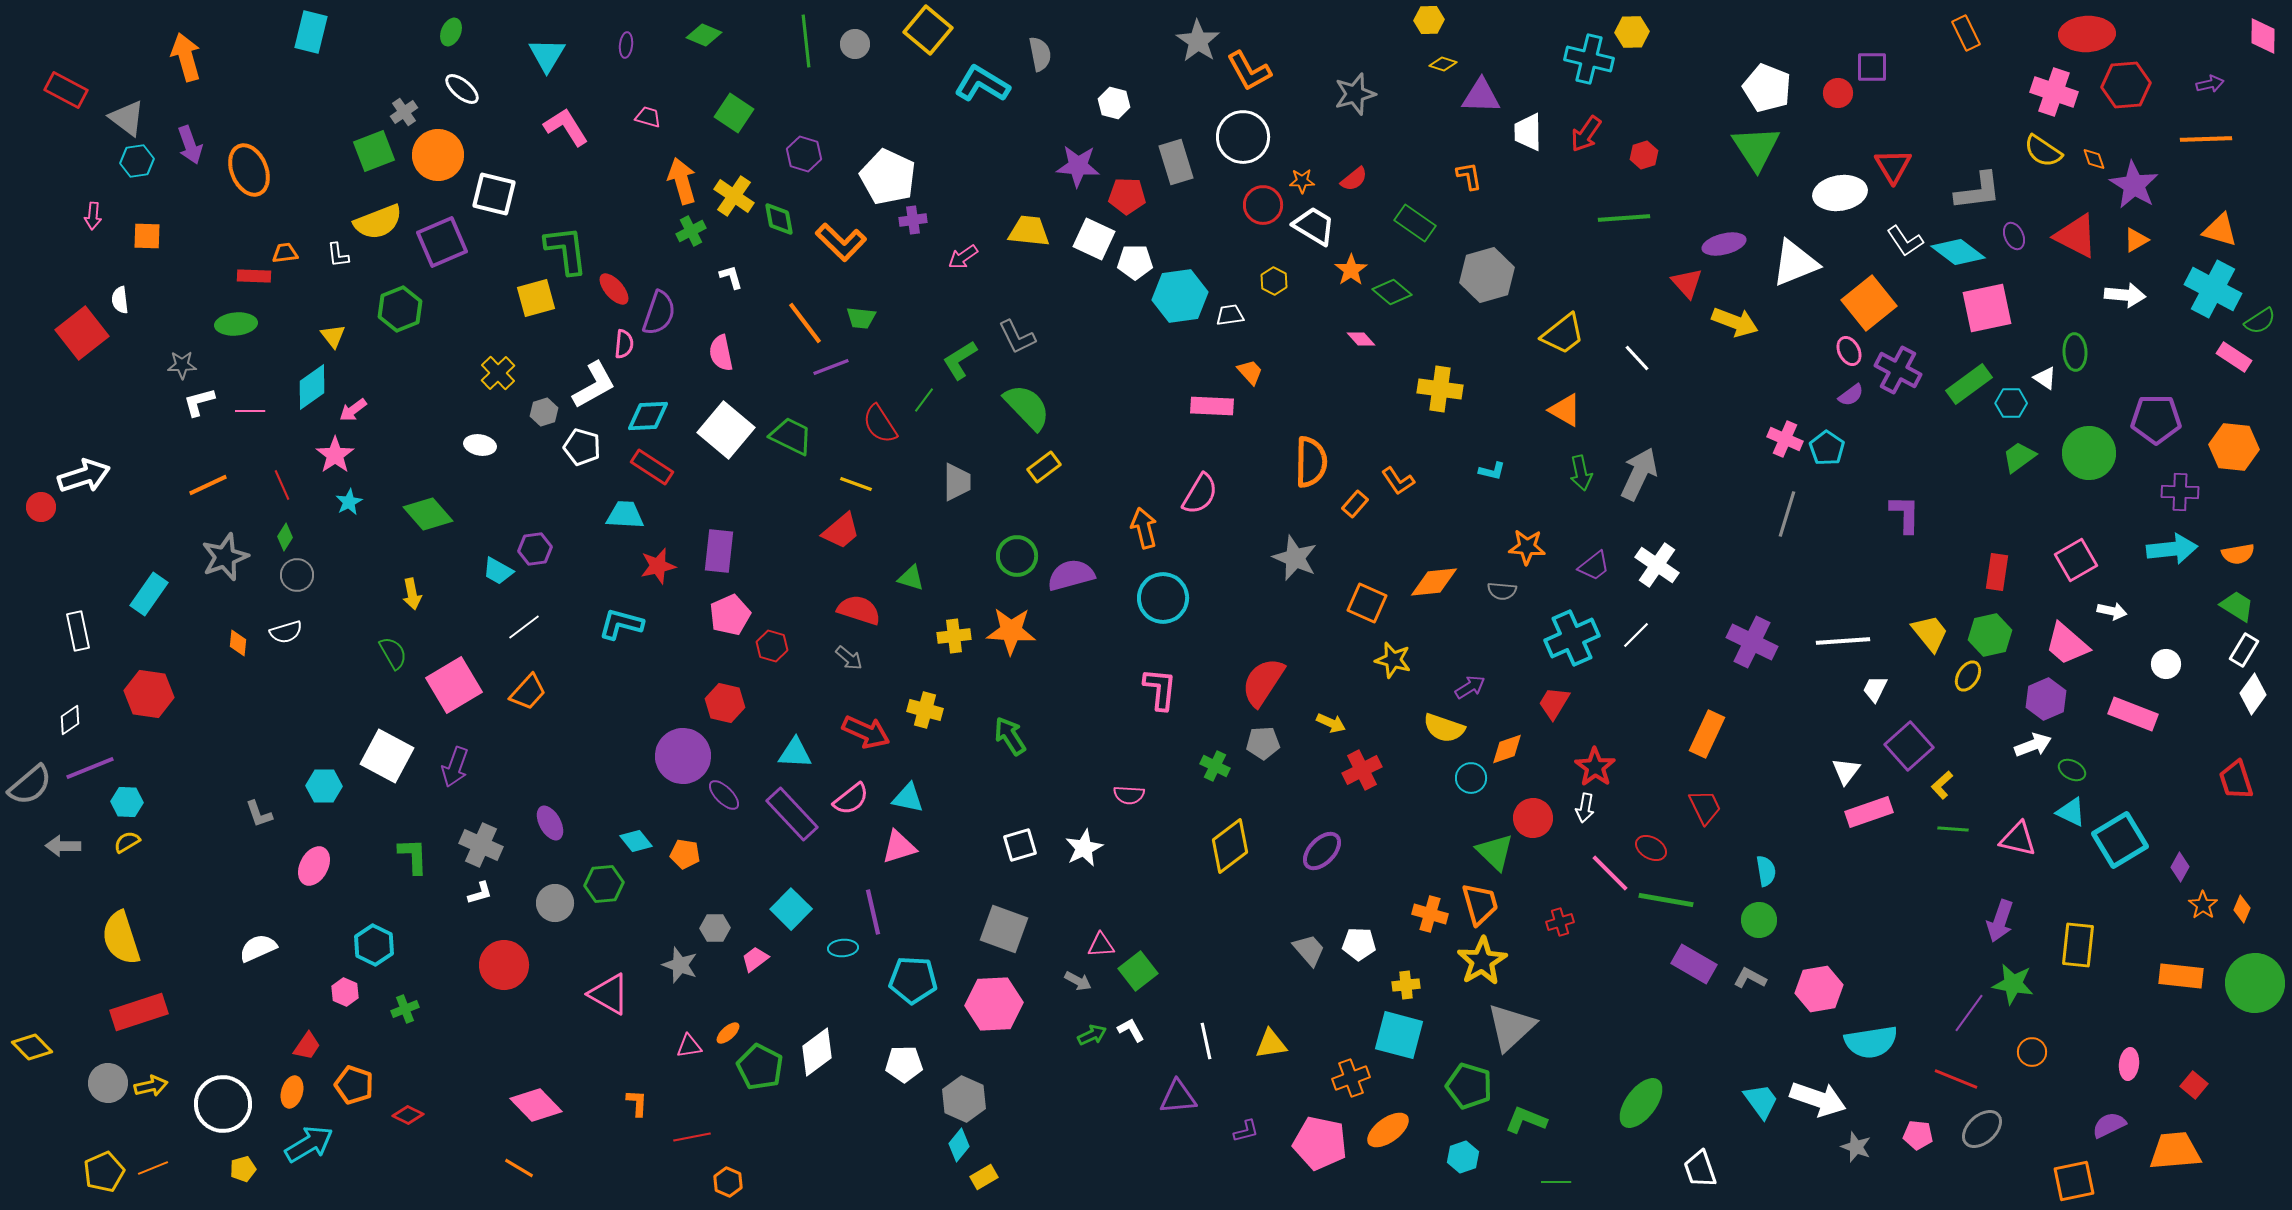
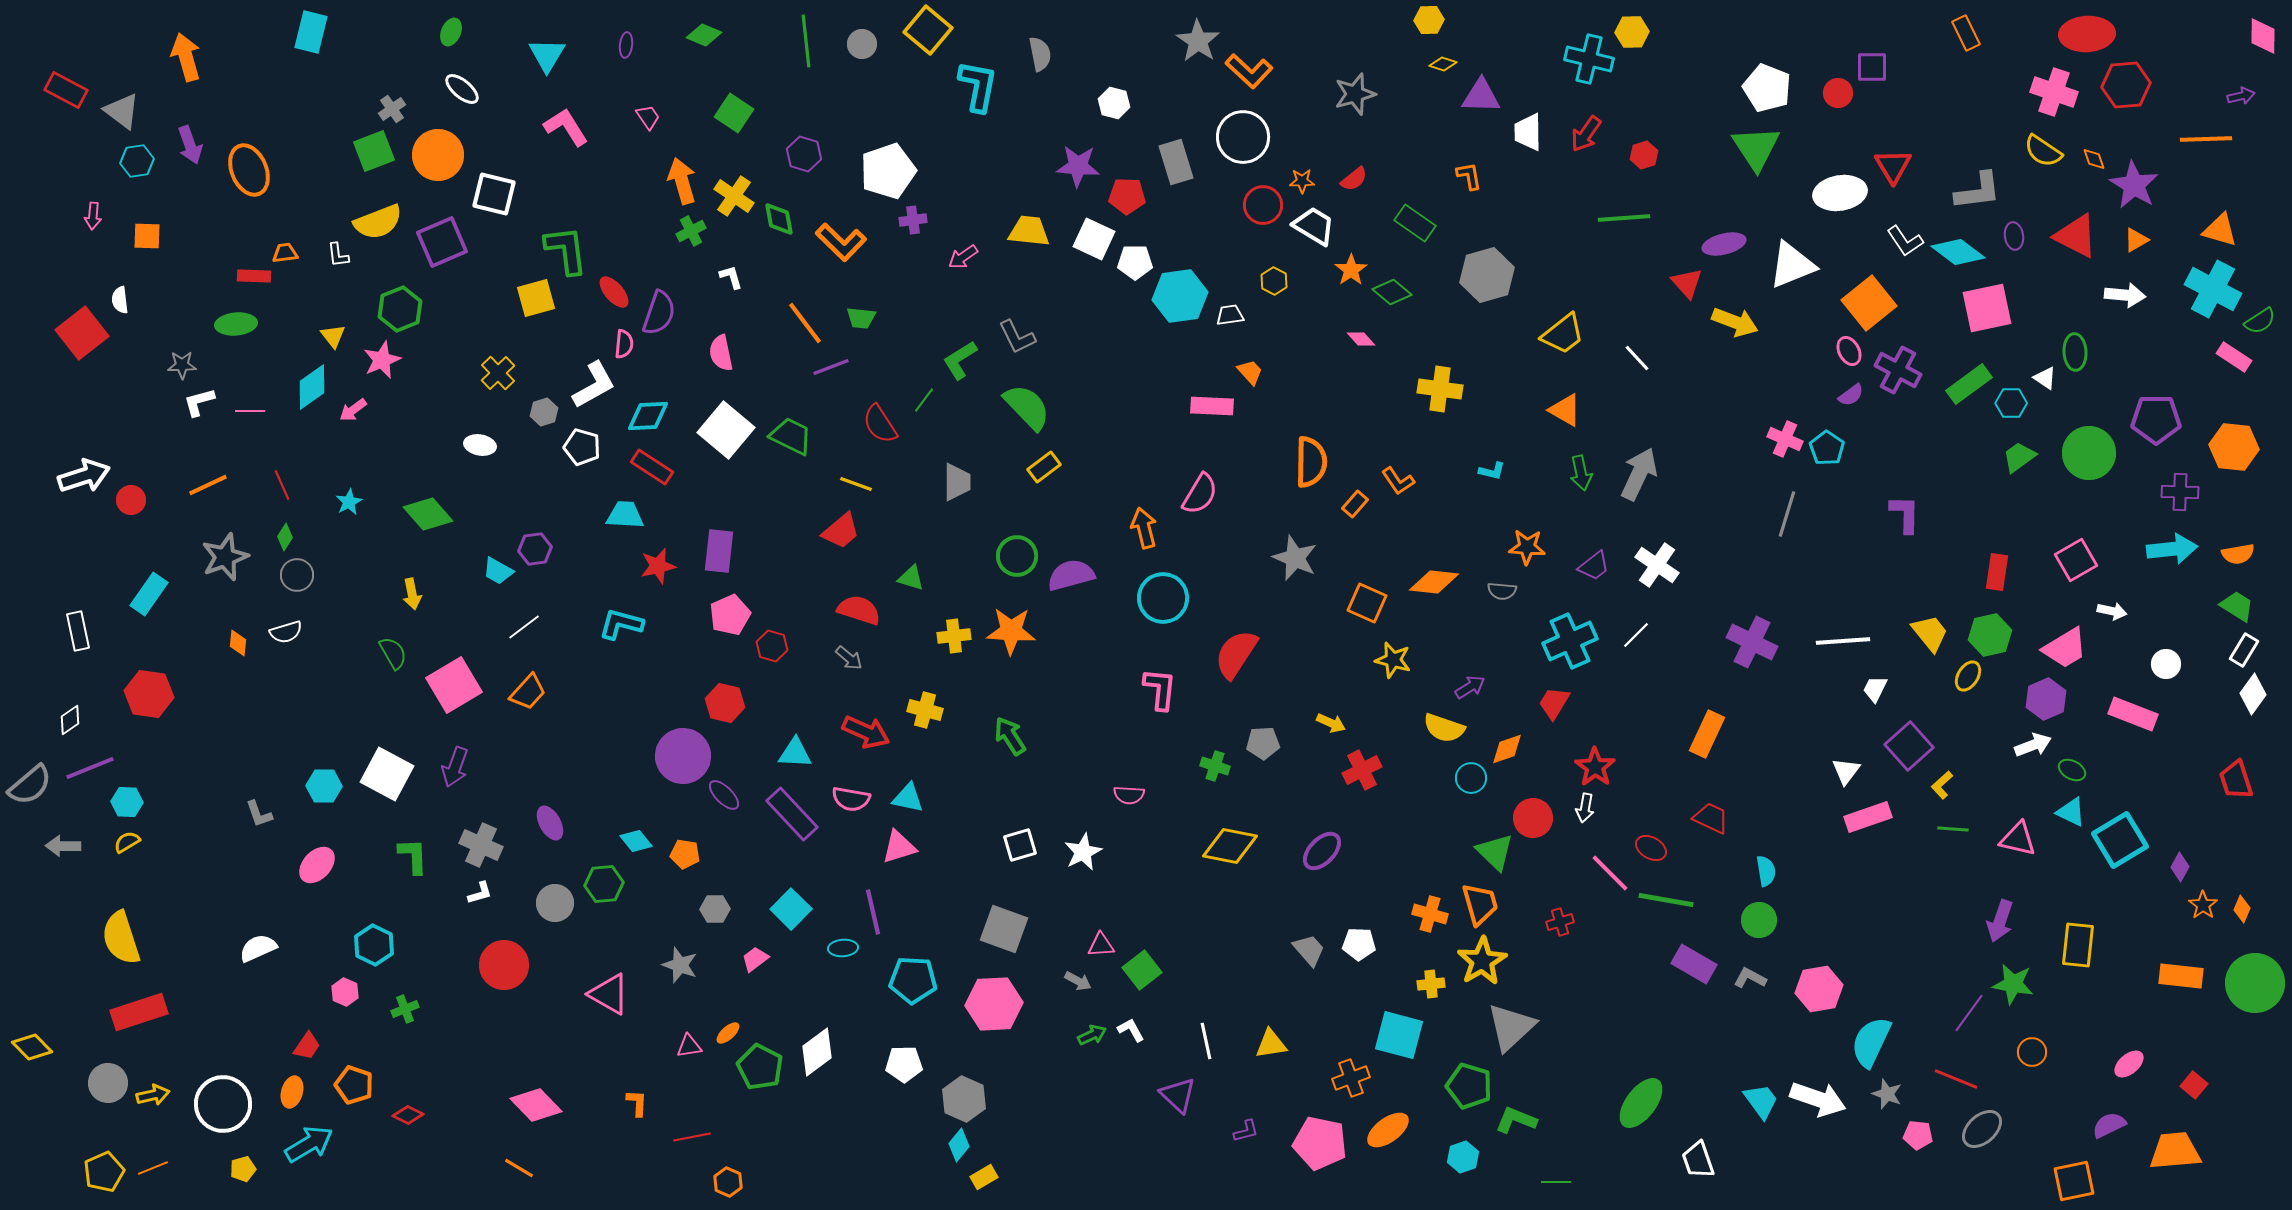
gray circle at (855, 44): moved 7 px right
orange L-shape at (1249, 71): rotated 18 degrees counterclockwise
cyan L-shape at (982, 84): moved 4 px left, 2 px down; rotated 70 degrees clockwise
purple arrow at (2210, 84): moved 31 px right, 12 px down
gray cross at (404, 112): moved 12 px left, 3 px up
pink trapezoid at (648, 117): rotated 40 degrees clockwise
gray triangle at (127, 118): moved 5 px left, 7 px up
white pentagon at (888, 177): moved 6 px up; rotated 28 degrees clockwise
purple ellipse at (2014, 236): rotated 16 degrees clockwise
white triangle at (1795, 263): moved 3 px left, 2 px down
red ellipse at (614, 289): moved 3 px down
pink star at (335, 455): moved 47 px right, 95 px up; rotated 12 degrees clockwise
red circle at (41, 507): moved 90 px right, 7 px up
orange diamond at (1434, 582): rotated 12 degrees clockwise
cyan cross at (1572, 638): moved 2 px left, 3 px down
pink trapezoid at (2067, 644): moved 2 px left, 4 px down; rotated 72 degrees counterclockwise
red semicircle at (1263, 682): moved 27 px left, 28 px up
white square at (387, 756): moved 18 px down
green cross at (1215, 766): rotated 8 degrees counterclockwise
pink semicircle at (851, 799): rotated 48 degrees clockwise
red trapezoid at (1705, 807): moved 6 px right, 11 px down; rotated 39 degrees counterclockwise
pink rectangle at (1869, 812): moved 1 px left, 5 px down
yellow diamond at (1230, 846): rotated 48 degrees clockwise
white star at (1084, 848): moved 1 px left, 4 px down
pink ellipse at (314, 866): moved 3 px right, 1 px up; rotated 15 degrees clockwise
gray hexagon at (715, 928): moved 19 px up
green square at (1138, 971): moved 4 px right, 1 px up
yellow cross at (1406, 985): moved 25 px right, 1 px up
cyan semicircle at (1871, 1042): rotated 124 degrees clockwise
pink ellipse at (2129, 1064): rotated 44 degrees clockwise
yellow arrow at (151, 1086): moved 2 px right, 9 px down
purple triangle at (1178, 1097): moved 2 px up; rotated 48 degrees clockwise
green L-shape at (1526, 1120): moved 10 px left
gray star at (1856, 1147): moved 31 px right, 53 px up
white trapezoid at (1700, 1169): moved 2 px left, 9 px up
